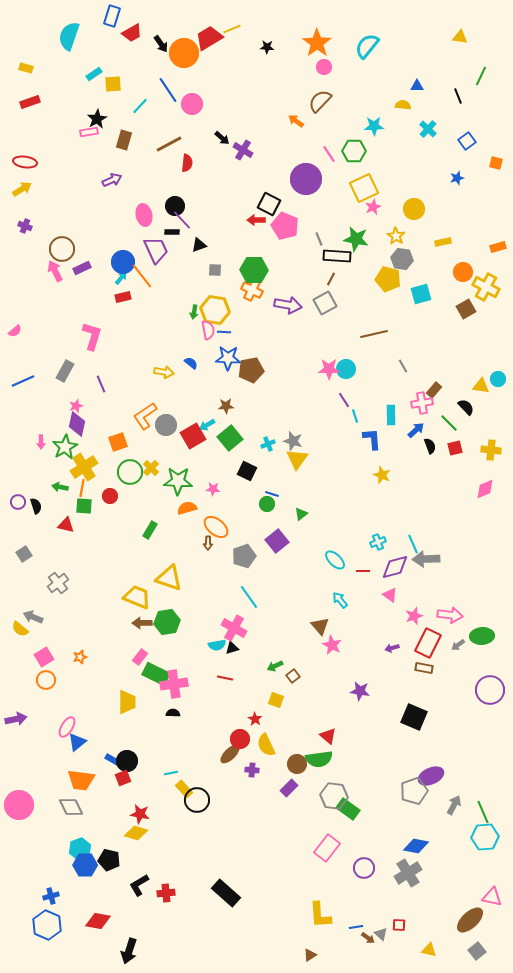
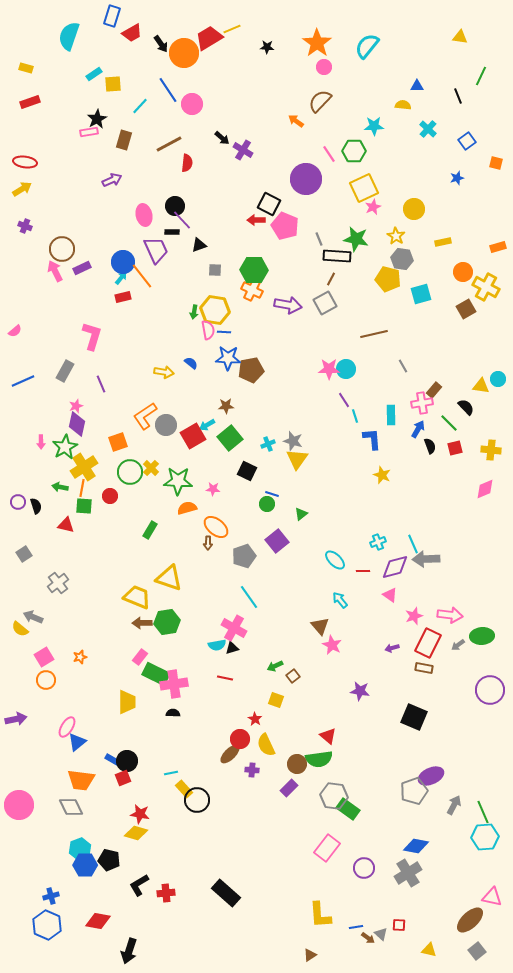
blue arrow at (416, 430): moved 2 px right, 1 px up; rotated 18 degrees counterclockwise
